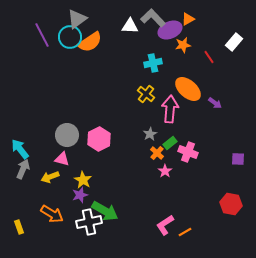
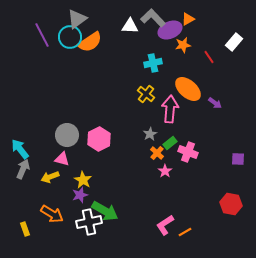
yellow rectangle: moved 6 px right, 2 px down
